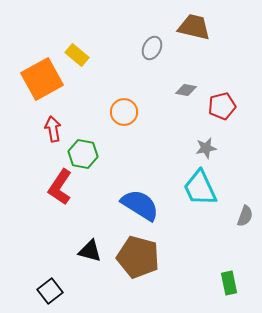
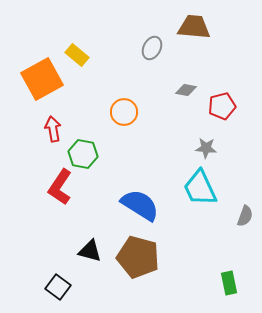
brown trapezoid: rotated 8 degrees counterclockwise
gray star: rotated 15 degrees clockwise
black square: moved 8 px right, 4 px up; rotated 15 degrees counterclockwise
